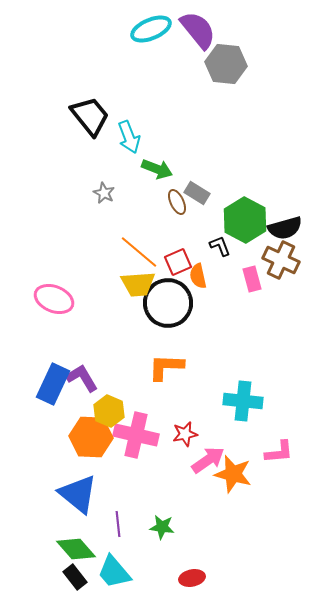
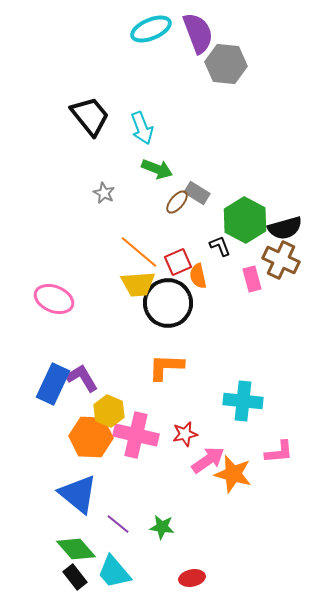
purple semicircle: moved 3 px down; rotated 18 degrees clockwise
cyan arrow: moved 13 px right, 9 px up
brown ellipse: rotated 65 degrees clockwise
purple line: rotated 45 degrees counterclockwise
